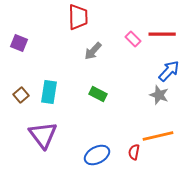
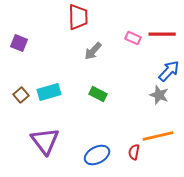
pink rectangle: moved 1 px up; rotated 21 degrees counterclockwise
cyan rectangle: rotated 65 degrees clockwise
purple triangle: moved 2 px right, 6 px down
